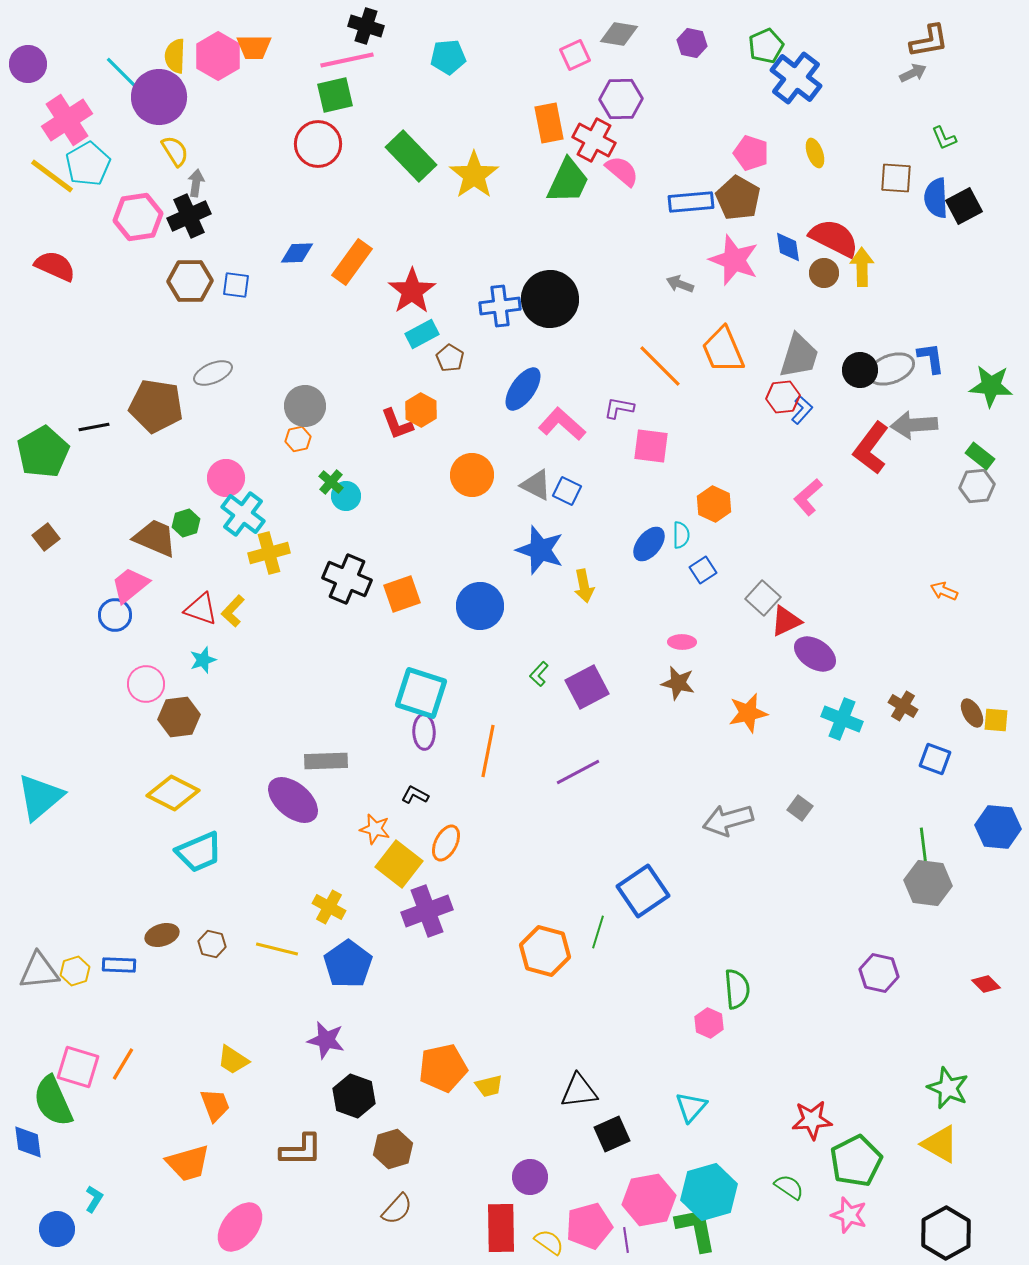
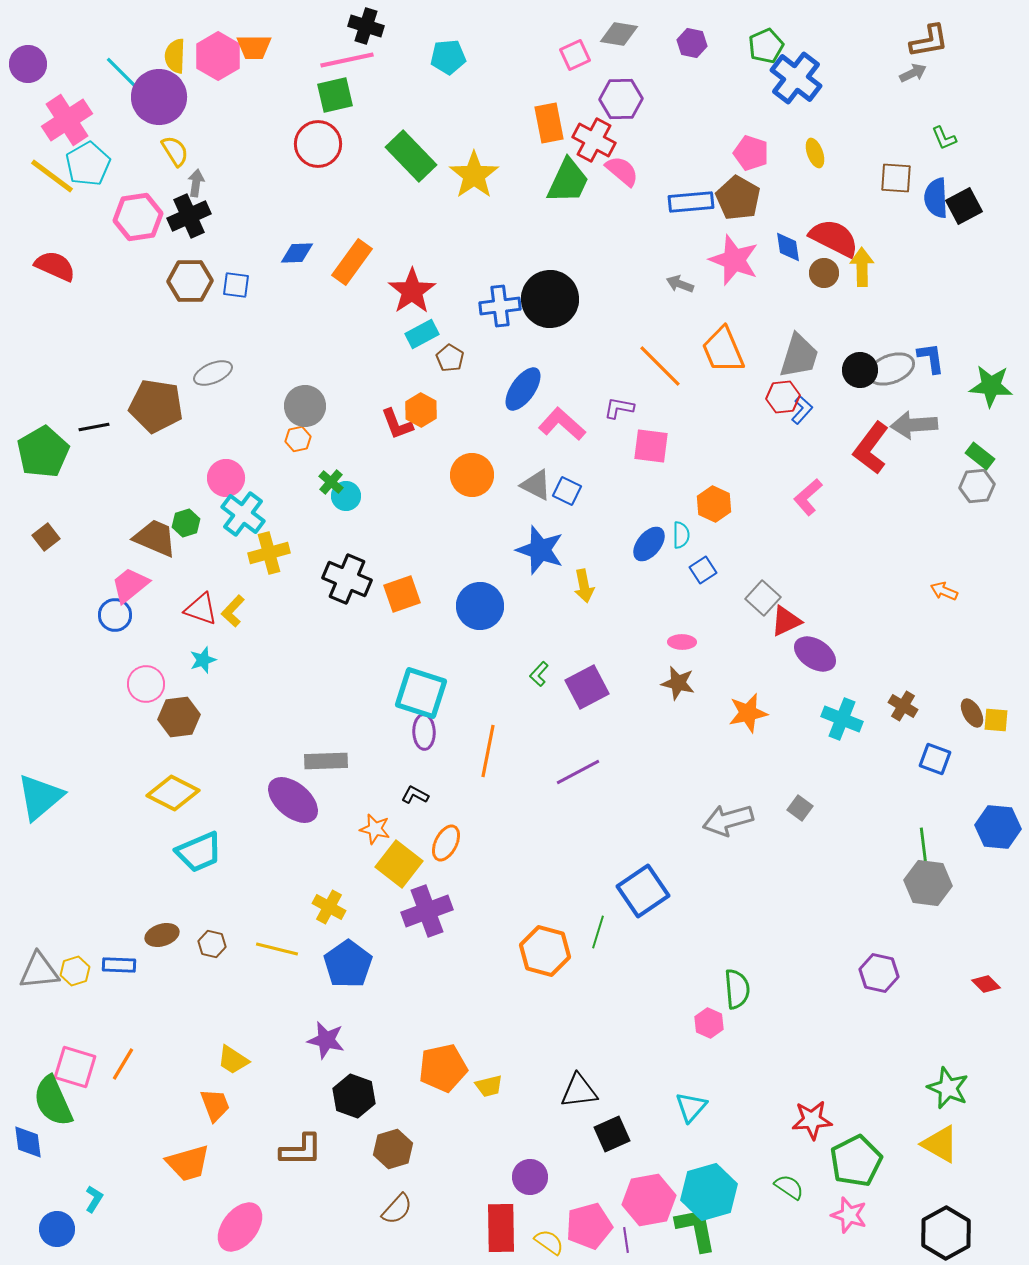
pink square at (78, 1067): moved 3 px left
